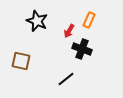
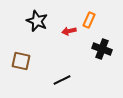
red arrow: rotated 48 degrees clockwise
black cross: moved 20 px right
black line: moved 4 px left, 1 px down; rotated 12 degrees clockwise
